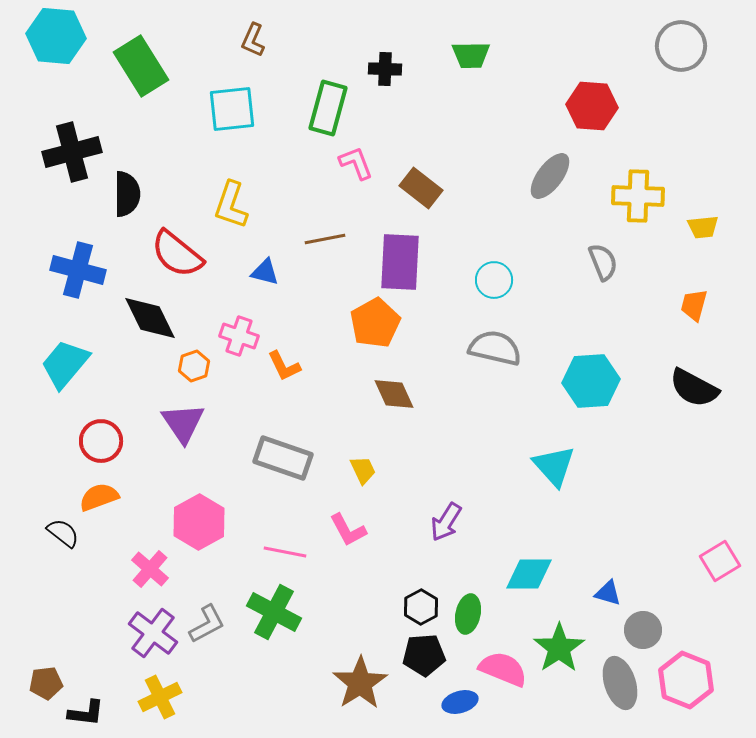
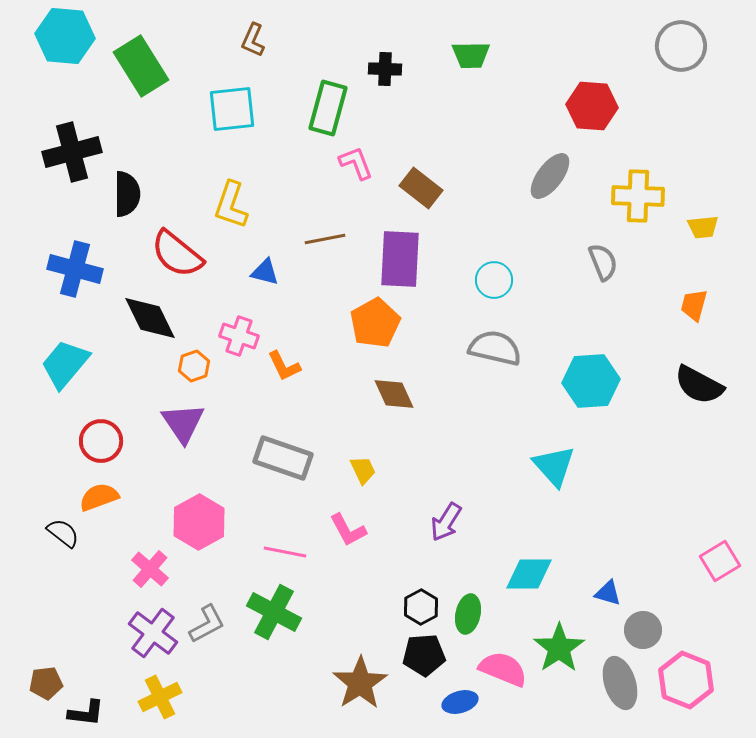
cyan hexagon at (56, 36): moved 9 px right
purple rectangle at (400, 262): moved 3 px up
blue cross at (78, 270): moved 3 px left, 1 px up
black semicircle at (694, 388): moved 5 px right, 3 px up
